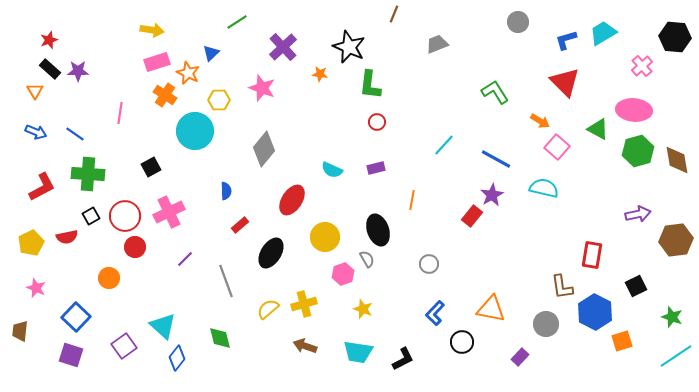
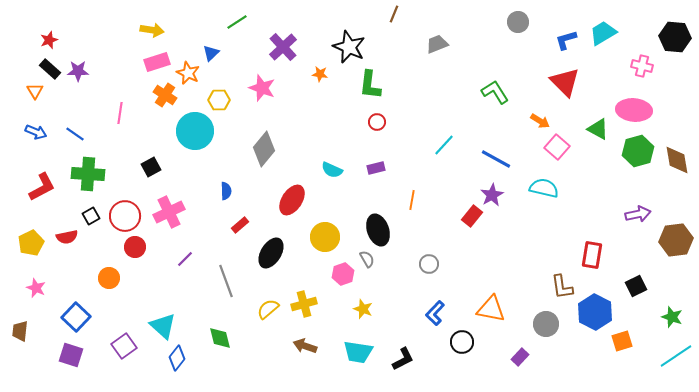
pink cross at (642, 66): rotated 35 degrees counterclockwise
